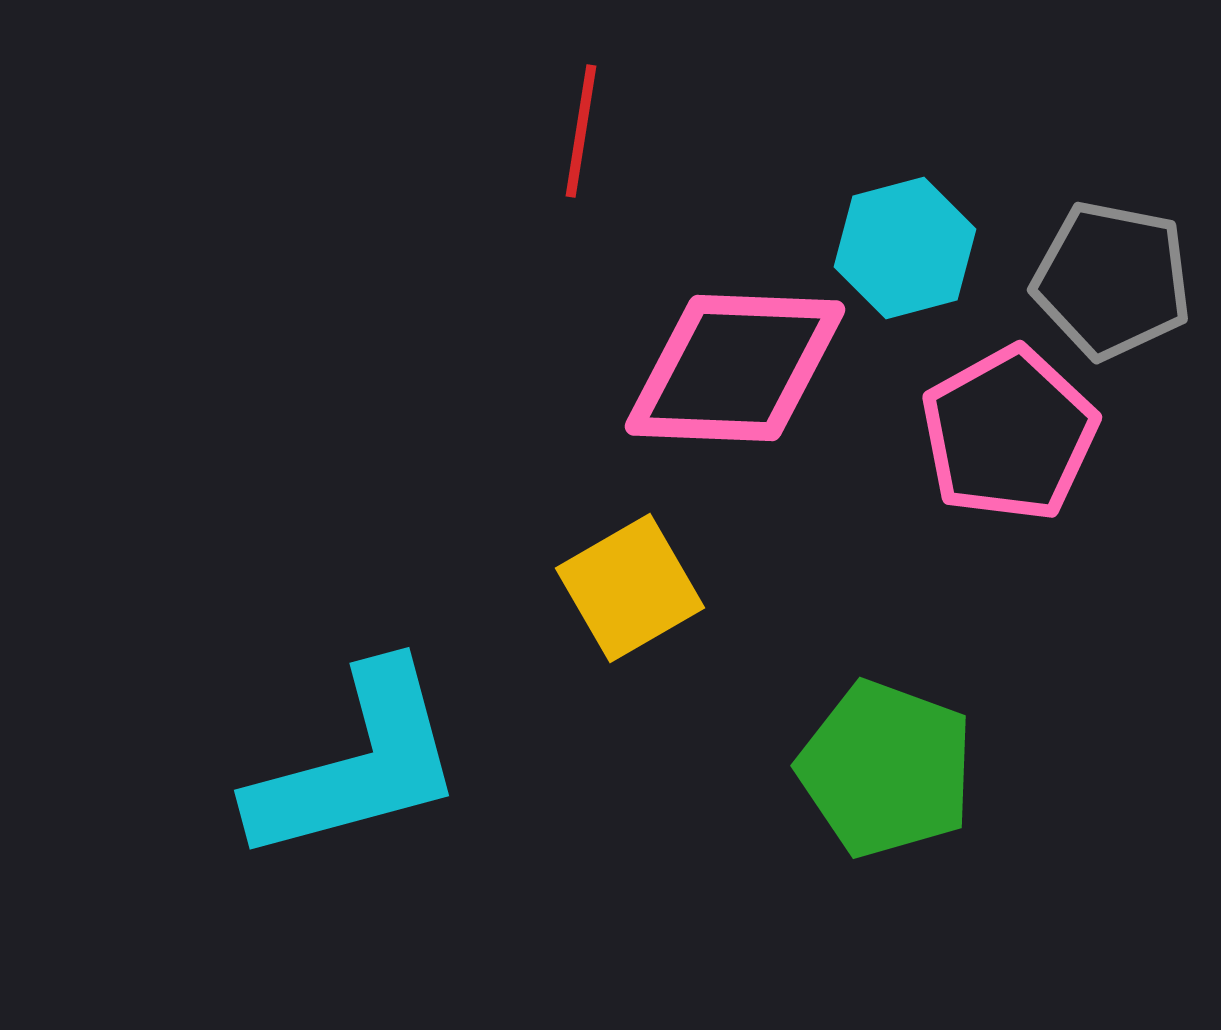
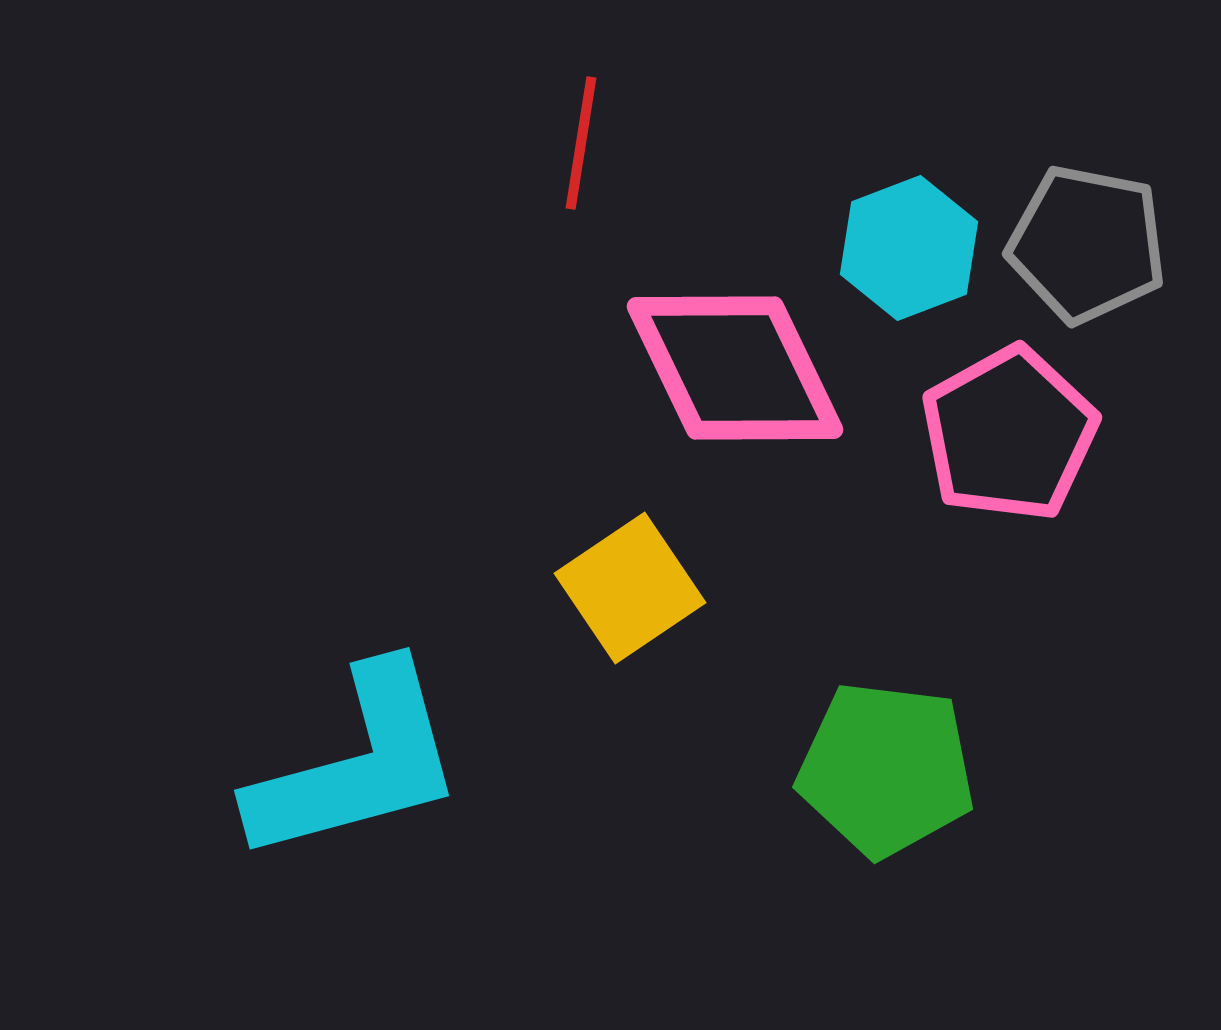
red line: moved 12 px down
cyan hexagon: moved 4 px right; rotated 6 degrees counterclockwise
gray pentagon: moved 25 px left, 36 px up
pink diamond: rotated 62 degrees clockwise
yellow square: rotated 4 degrees counterclockwise
green pentagon: rotated 13 degrees counterclockwise
